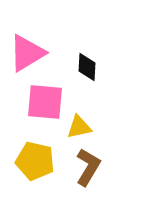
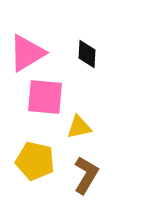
black diamond: moved 13 px up
pink square: moved 5 px up
brown L-shape: moved 2 px left, 8 px down
